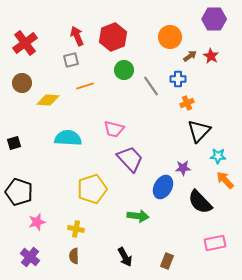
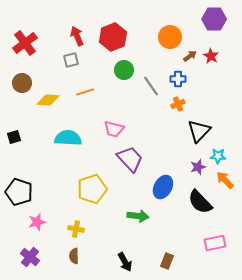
orange line: moved 6 px down
orange cross: moved 9 px left, 1 px down
black square: moved 6 px up
purple star: moved 15 px right, 1 px up; rotated 14 degrees counterclockwise
black arrow: moved 5 px down
